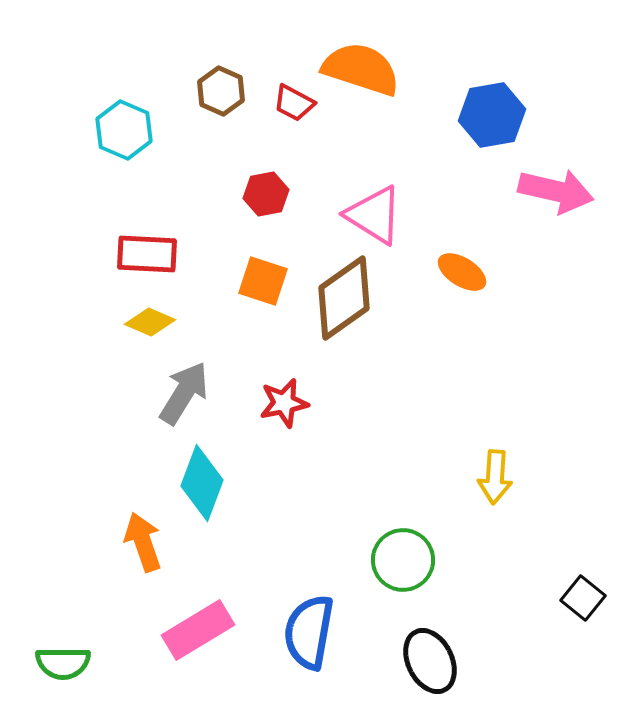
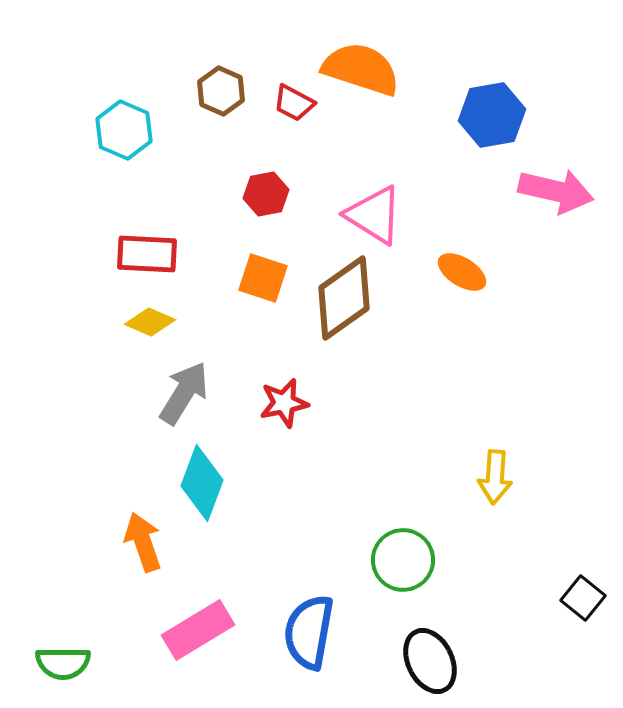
orange square: moved 3 px up
